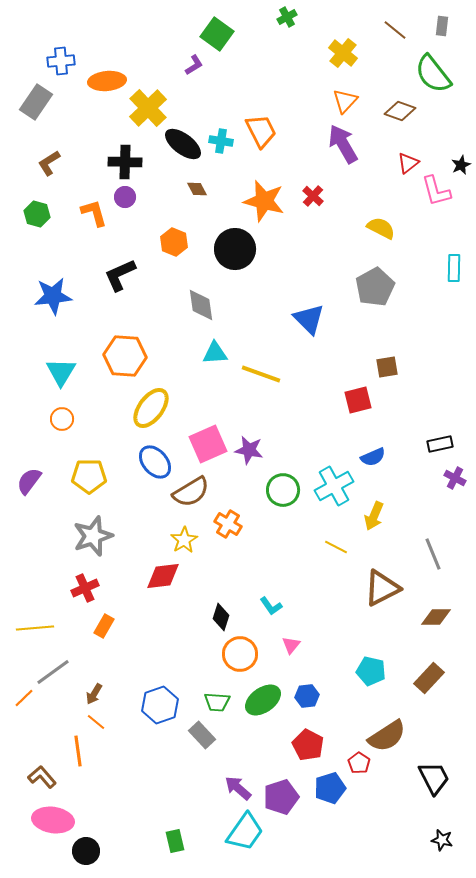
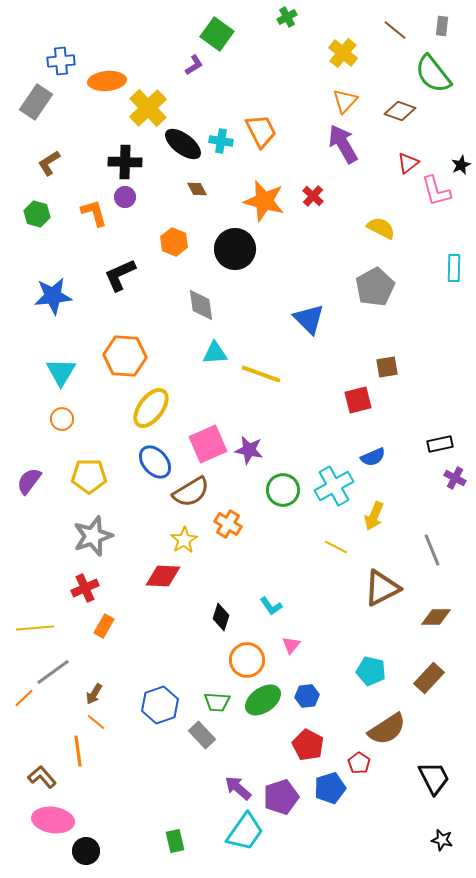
gray line at (433, 554): moved 1 px left, 4 px up
red diamond at (163, 576): rotated 9 degrees clockwise
orange circle at (240, 654): moved 7 px right, 6 px down
brown semicircle at (387, 736): moved 7 px up
